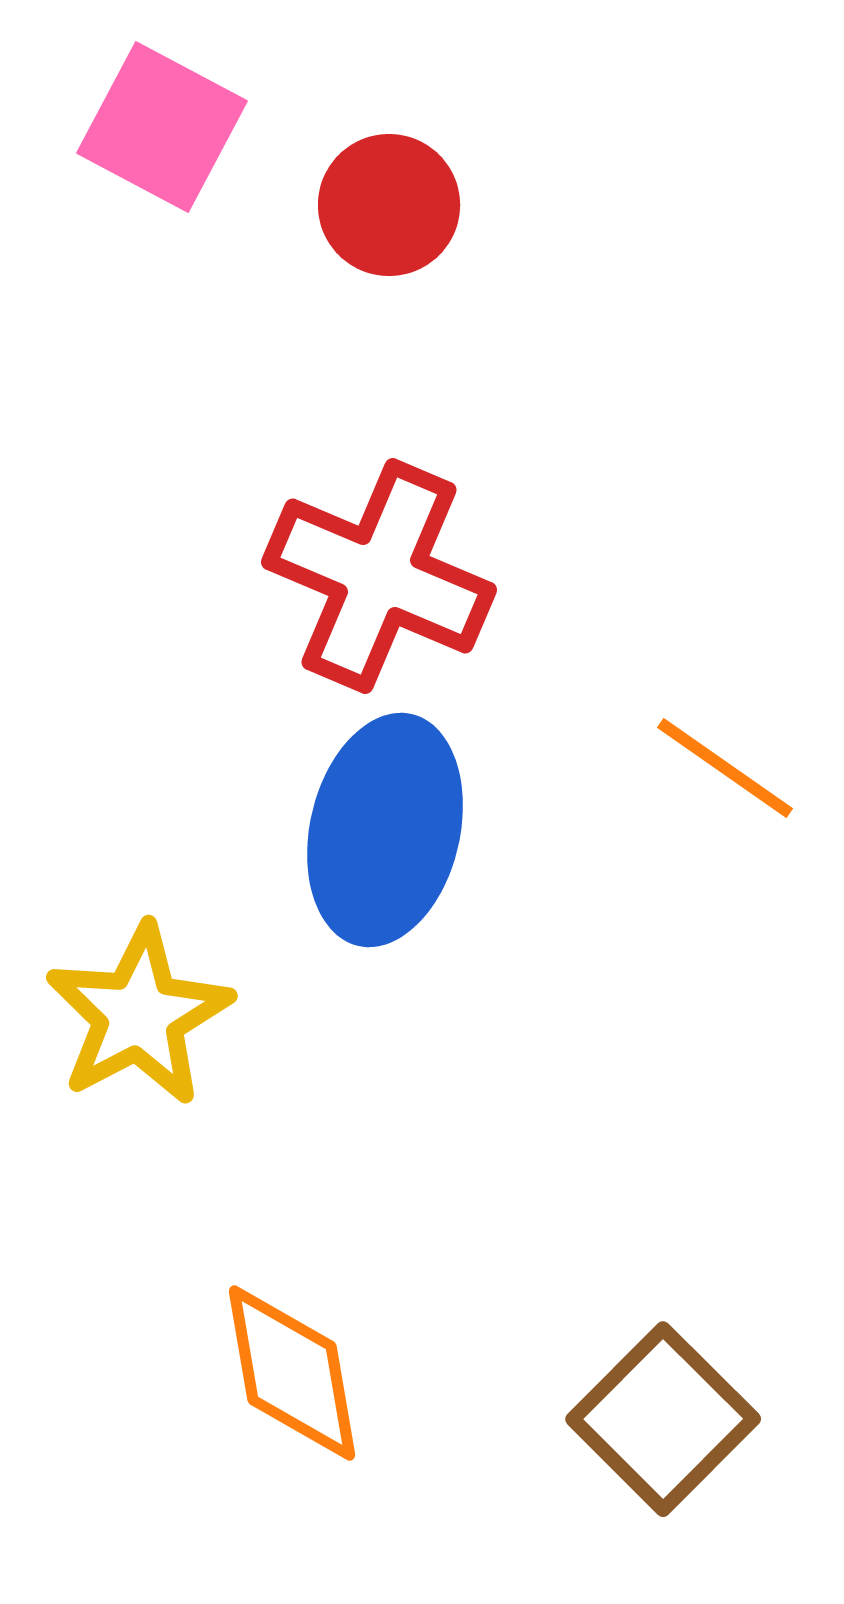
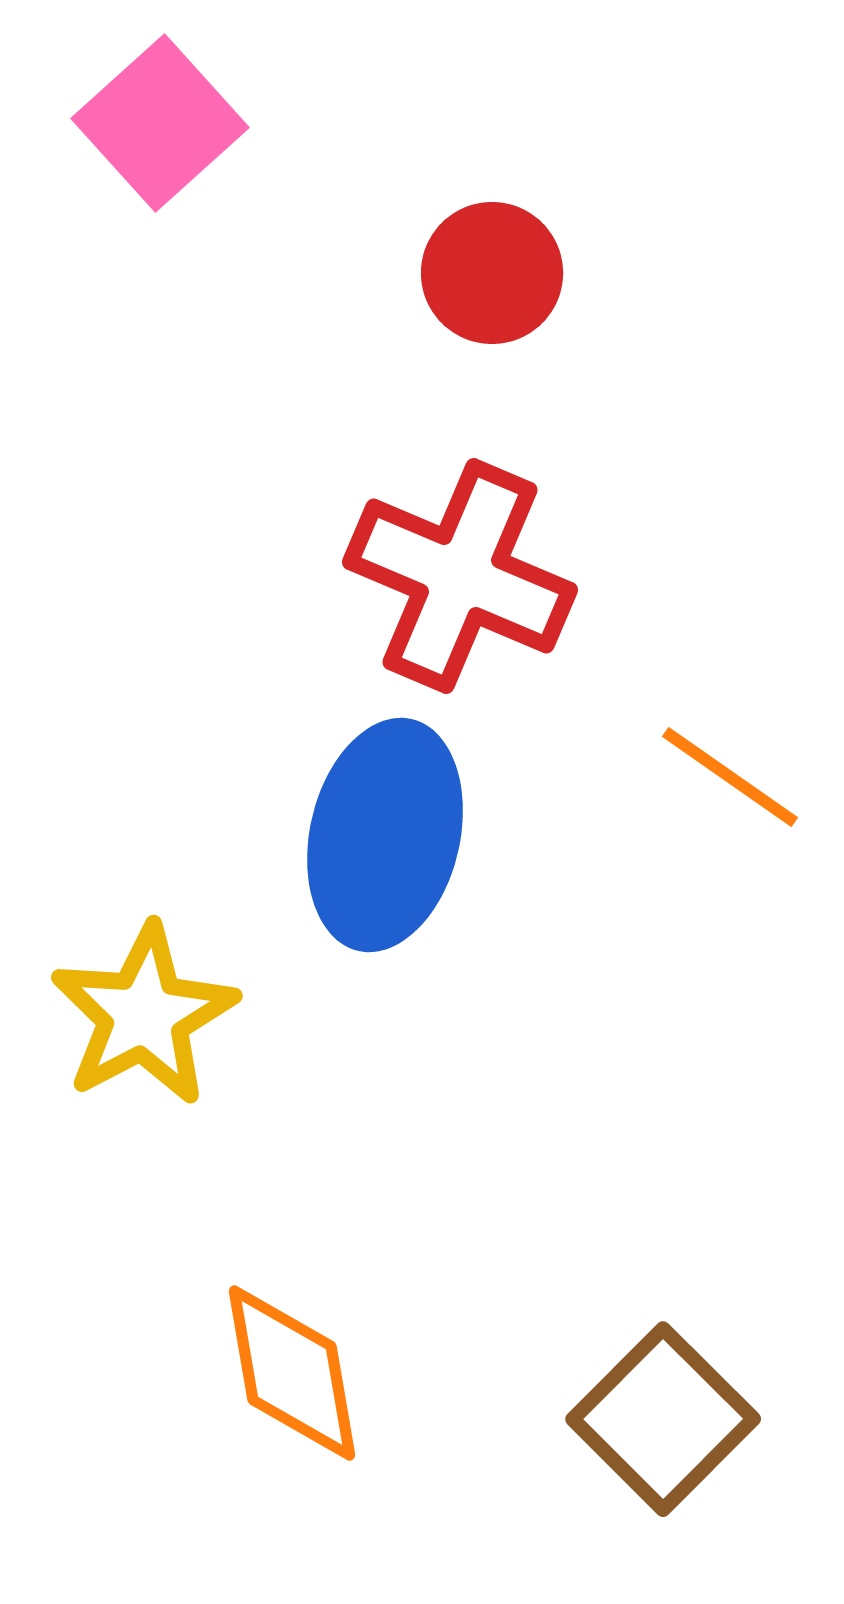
pink square: moved 2 px left, 4 px up; rotated 20 degrees clockwise
red circle: moved 103 px right, 68 px down
red cross: moved 81 px right
orange line: moved 5 px right, 9 px down
blue ellipse: moved 5 px down
yellow star: moved 5 px right
